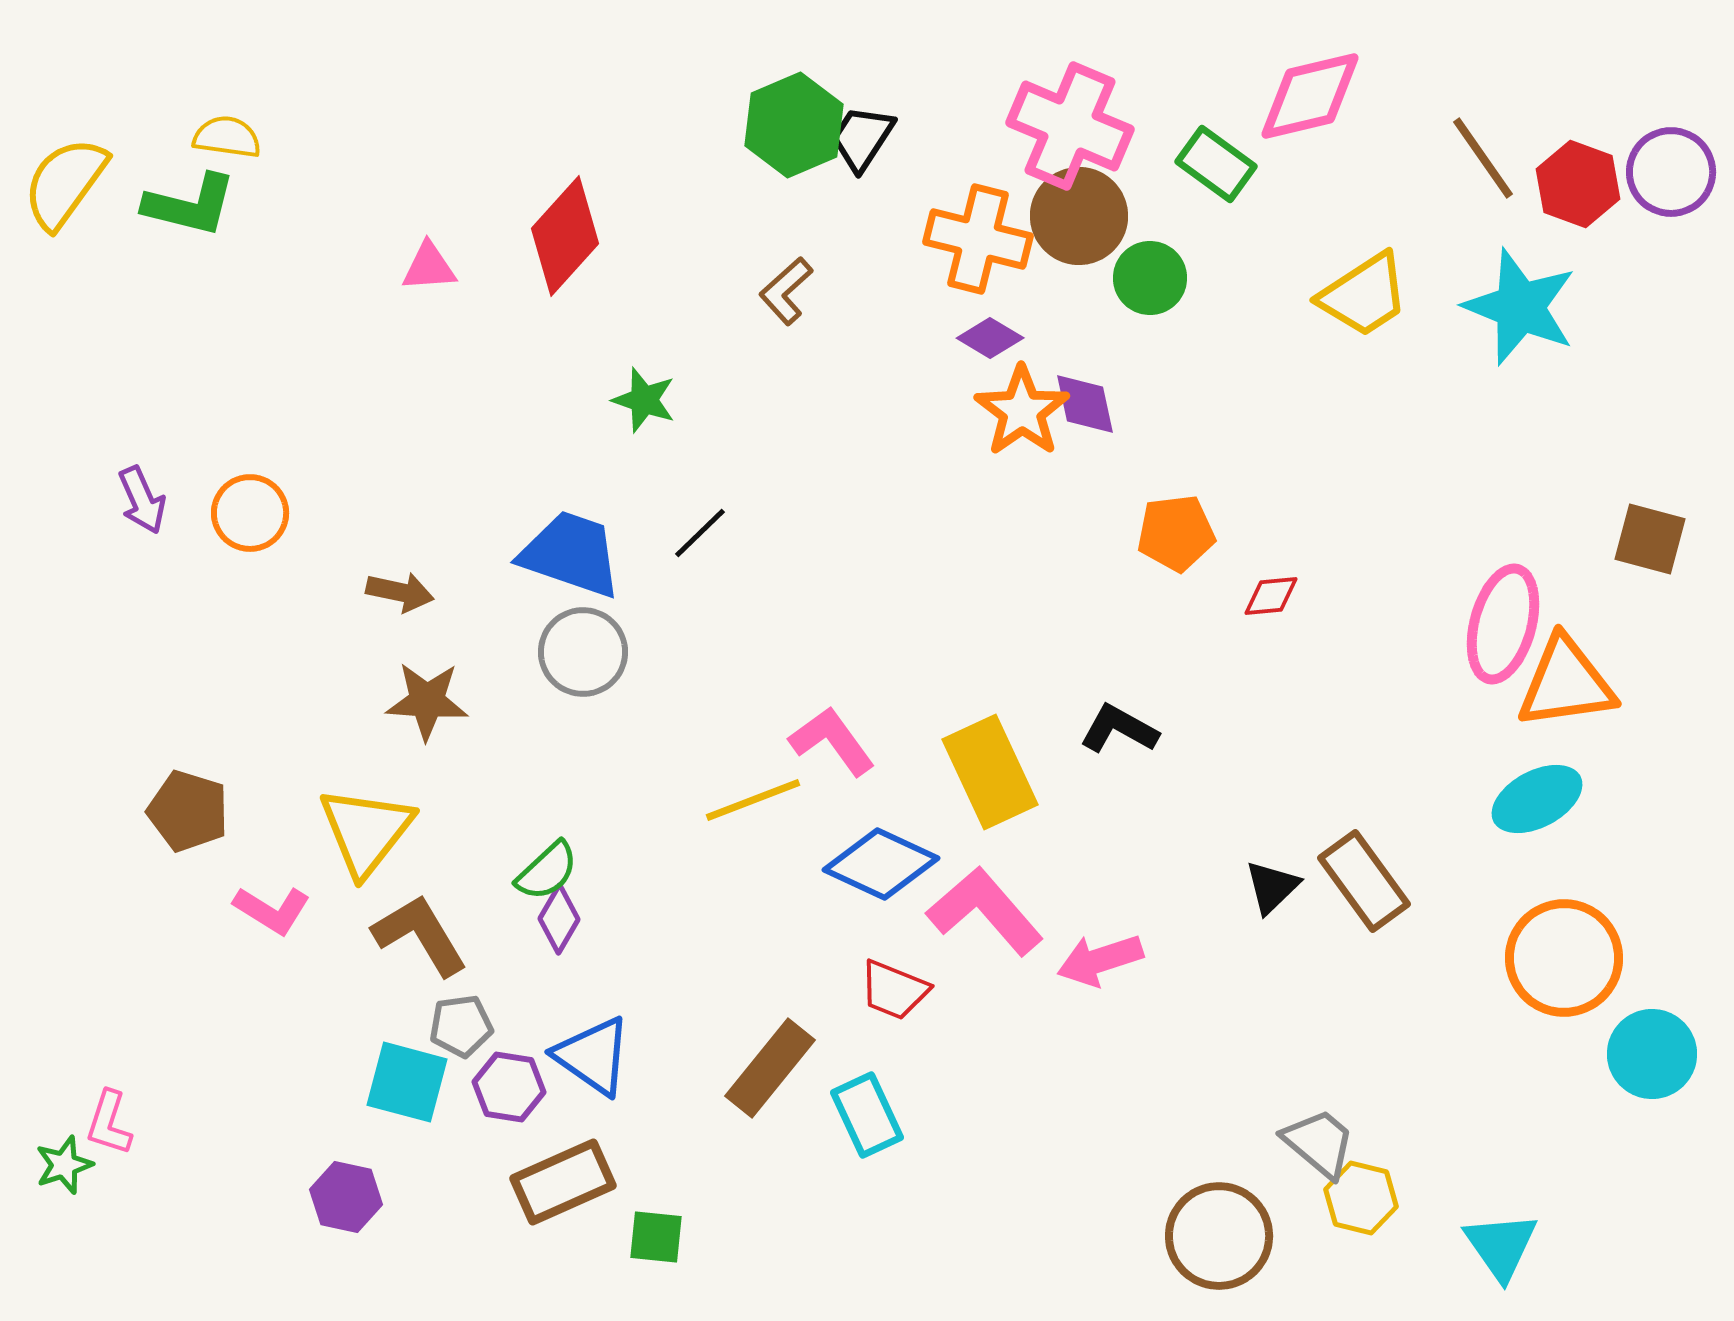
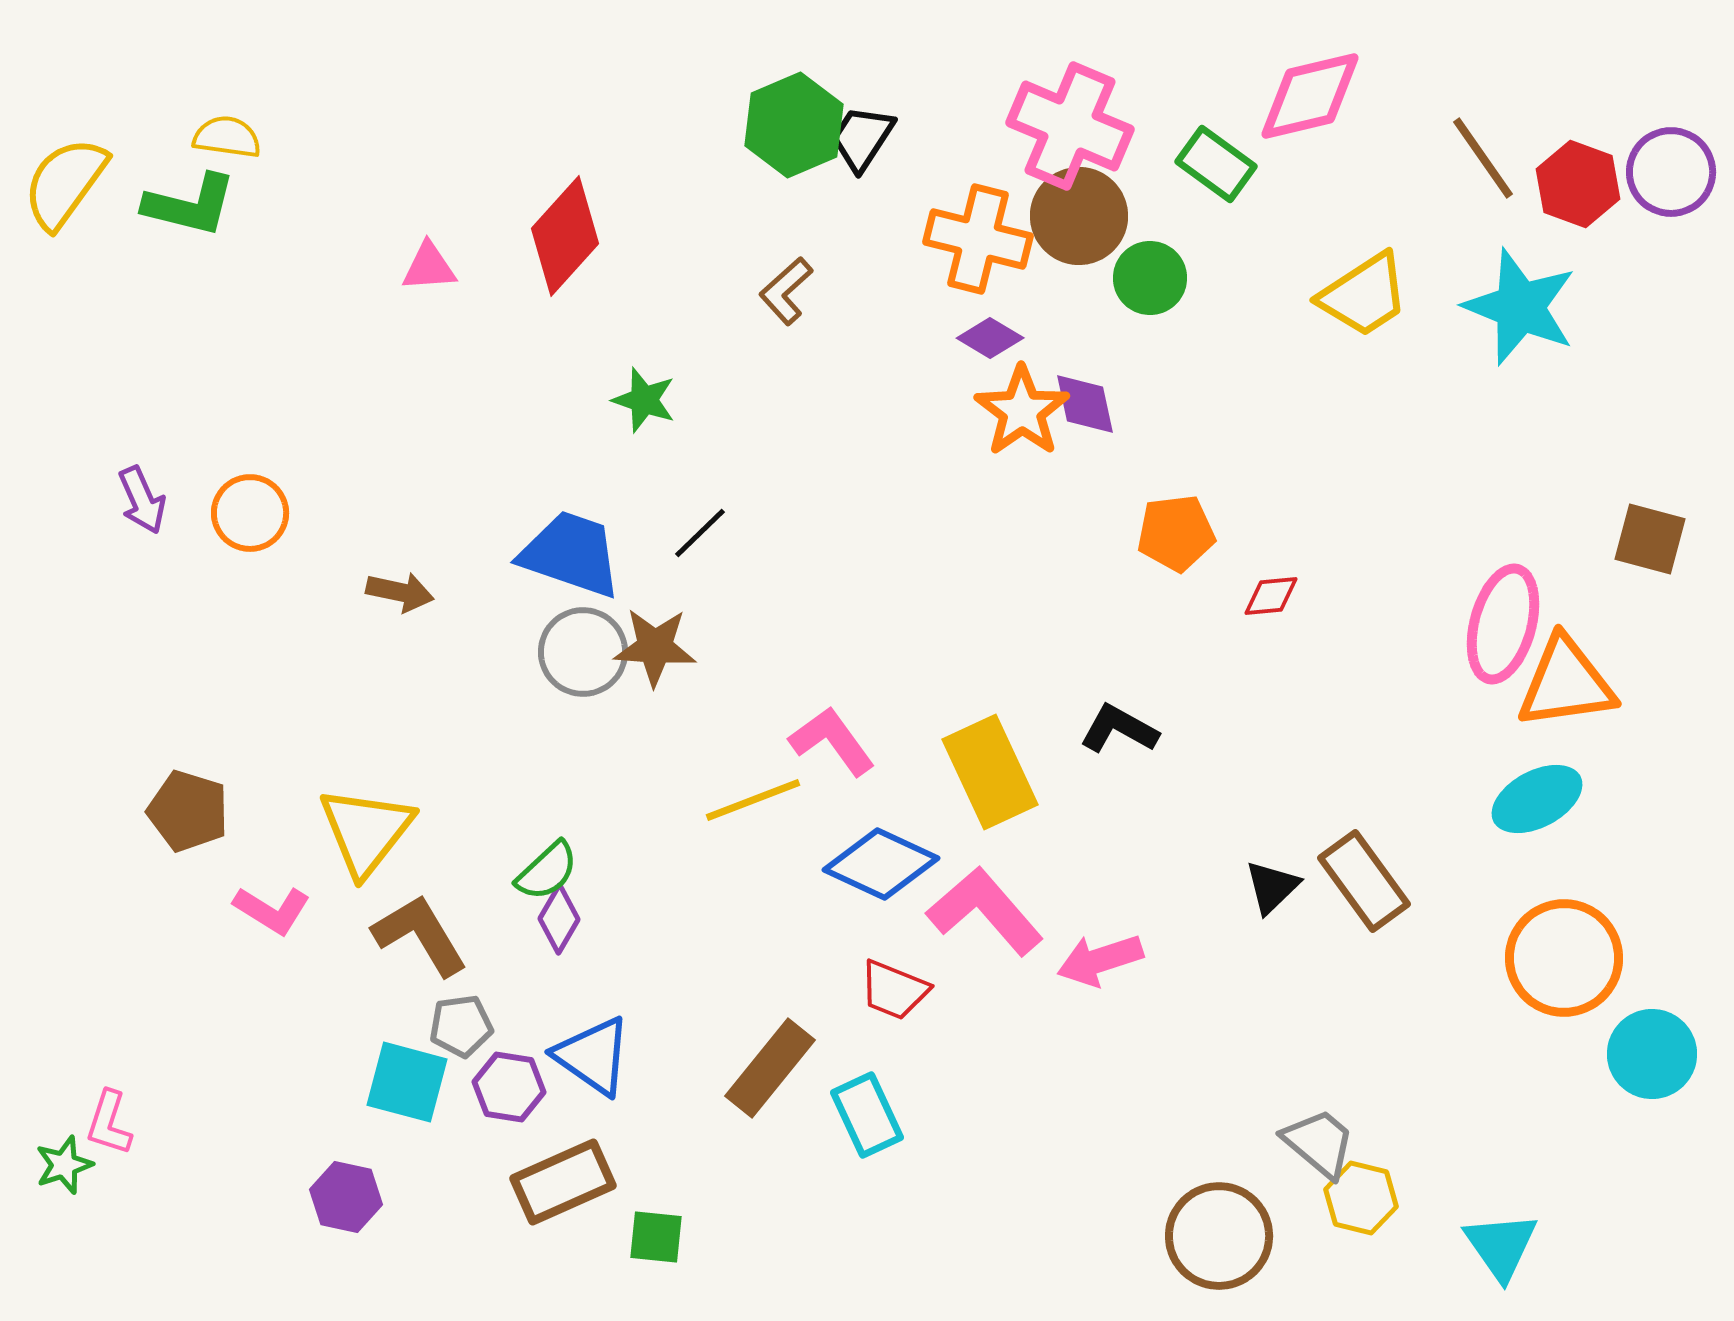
brown star at (427, 701): moved 228 px right, 54 px up
